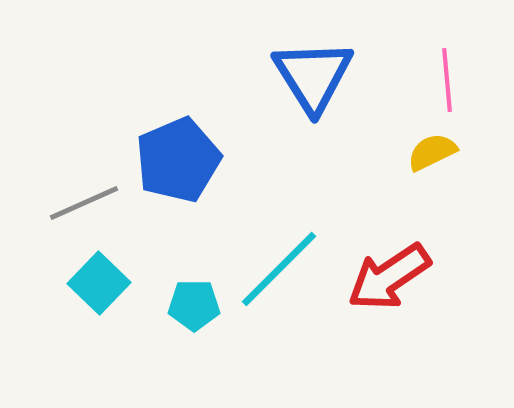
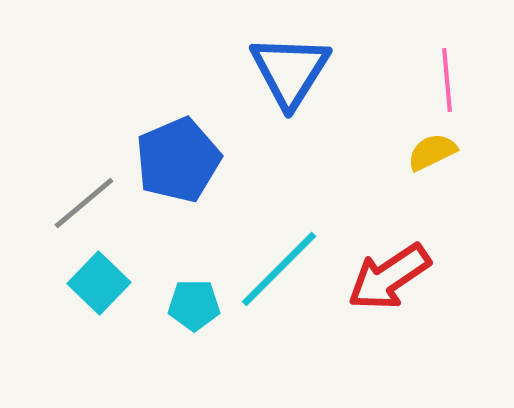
blue triangle: moved 23 px left, 5 px up; rotated 4 degrees clockwise
gray line: rotated 16 degrees counterclockwise
